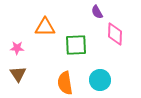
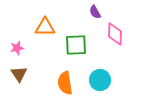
purple semicircle: moved 2 px left
pink star: rotated 16 degrees counterclockwise
brown triangle: moved 1 px right
